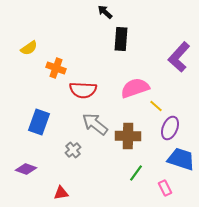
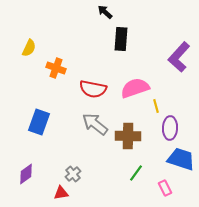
yellow semicircle: rotated 30 degrees counterclockwise
red semicircle: moved 10 px right, 1 px up; rotated 8 degrees clockwise
yellow line: rotated 32 degrees clockwise
purple ellipse: rotated 20 degrees counterclockwise
gray cross: moved 24 px down
purple diamond: moved 5 px down; rotated 55 degrees counterclockwise
